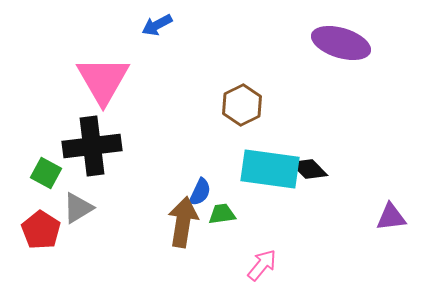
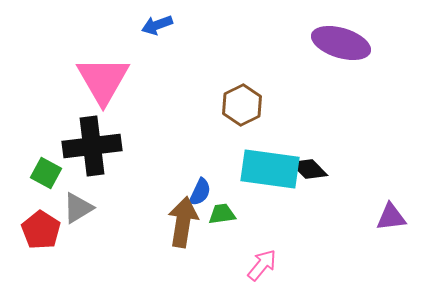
blue arrow: rotated 8 degrees clockwise
